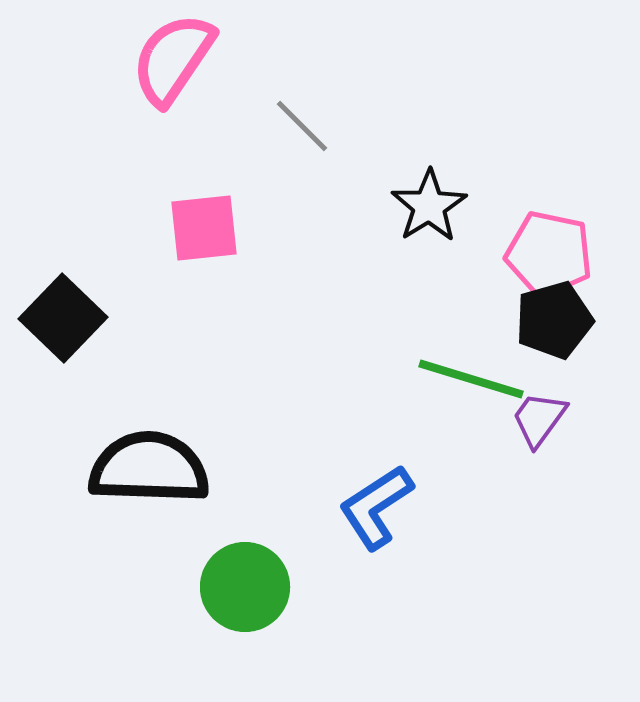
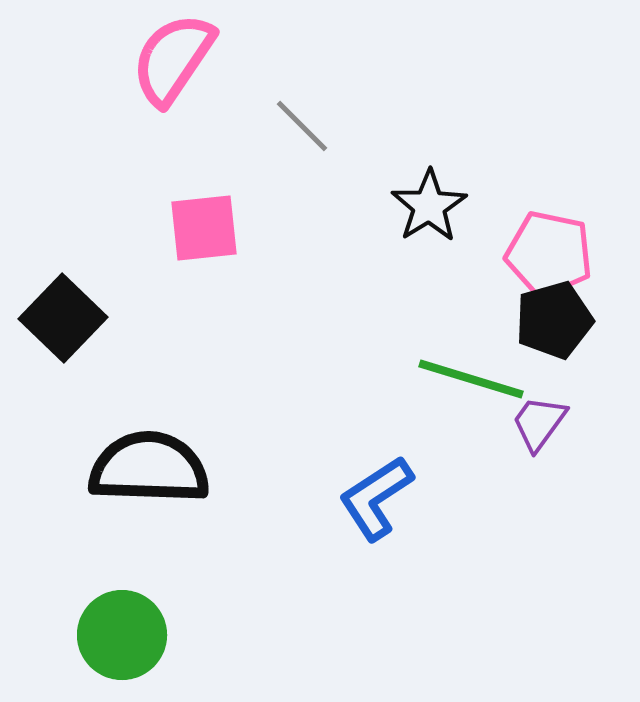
purple trapezoid: moved 4 px down
blue L-shape: moved 9 px up
green circle: moved 123 px left, 48 px down
